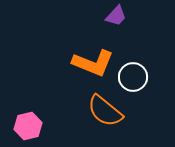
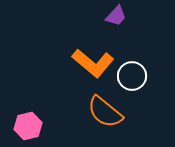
orange L-shape: rotated 18 degrees clockwise
white circle: moved 1 px left, 1 px up
orange semicircle: moved 1 px down
